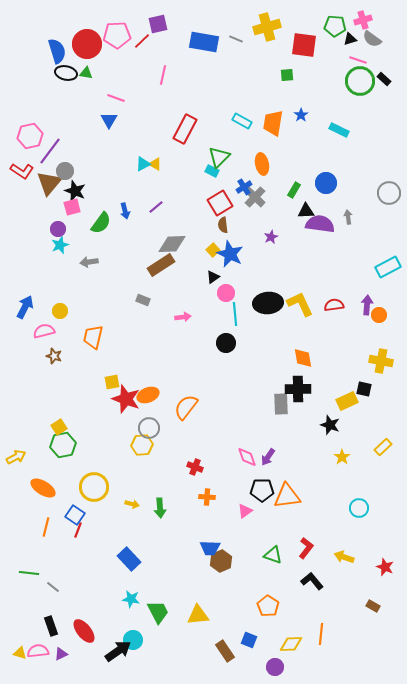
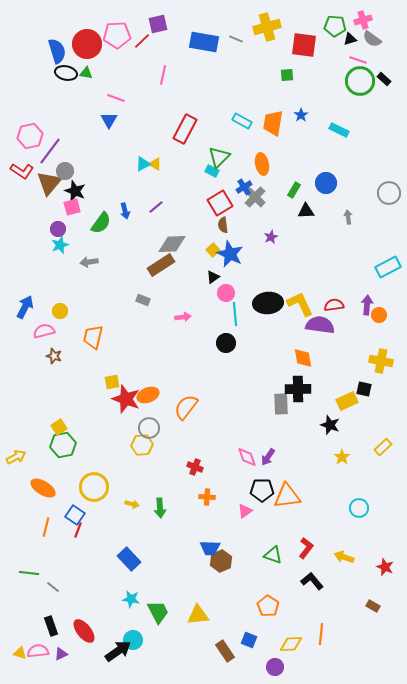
purple semicircle at (320, 224): moved 101 px down
